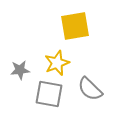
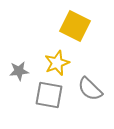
yellow square: rotated 36 degrees clockwise
gray star: moved 1 px left, 1 px down
gray square: moved 1 px down
